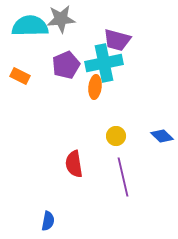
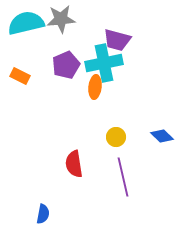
cyan semicircle: moved 4 px left, 3 px up; rotated 12 degrees counterclockwise
yellow circle: moved 1 px down
blue semicircle: moved 5 px left, 7 px up
